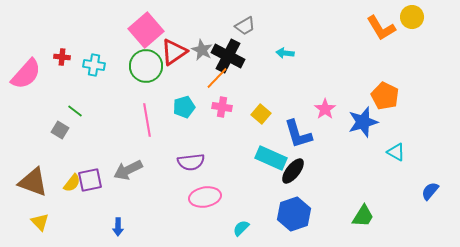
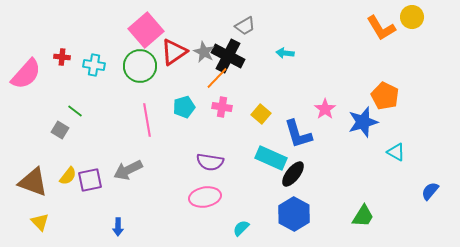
gray star: moved 2 px right, 2 px down
green circle: moved 6 px left
purple semicircle: moved 19 px right; rotated 16 degrees clockwise
black ellipse: moved 3 px down
yellow semicircle: moved 4 px left, 7 px up
blue hexagon: rotated 12 degrees counterclockwise
